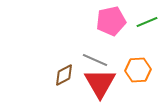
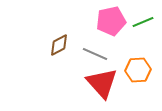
green line: moved 4 px left
gray line: moved 6 px up
brown diamond: moved 5 px left, 30 px up
red triangle: moved 2 px right; rotated 12 degrees counterclockwise
